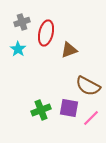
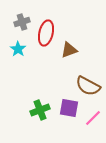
green cross: moved 1 px left
pink line: moved 2 px right
